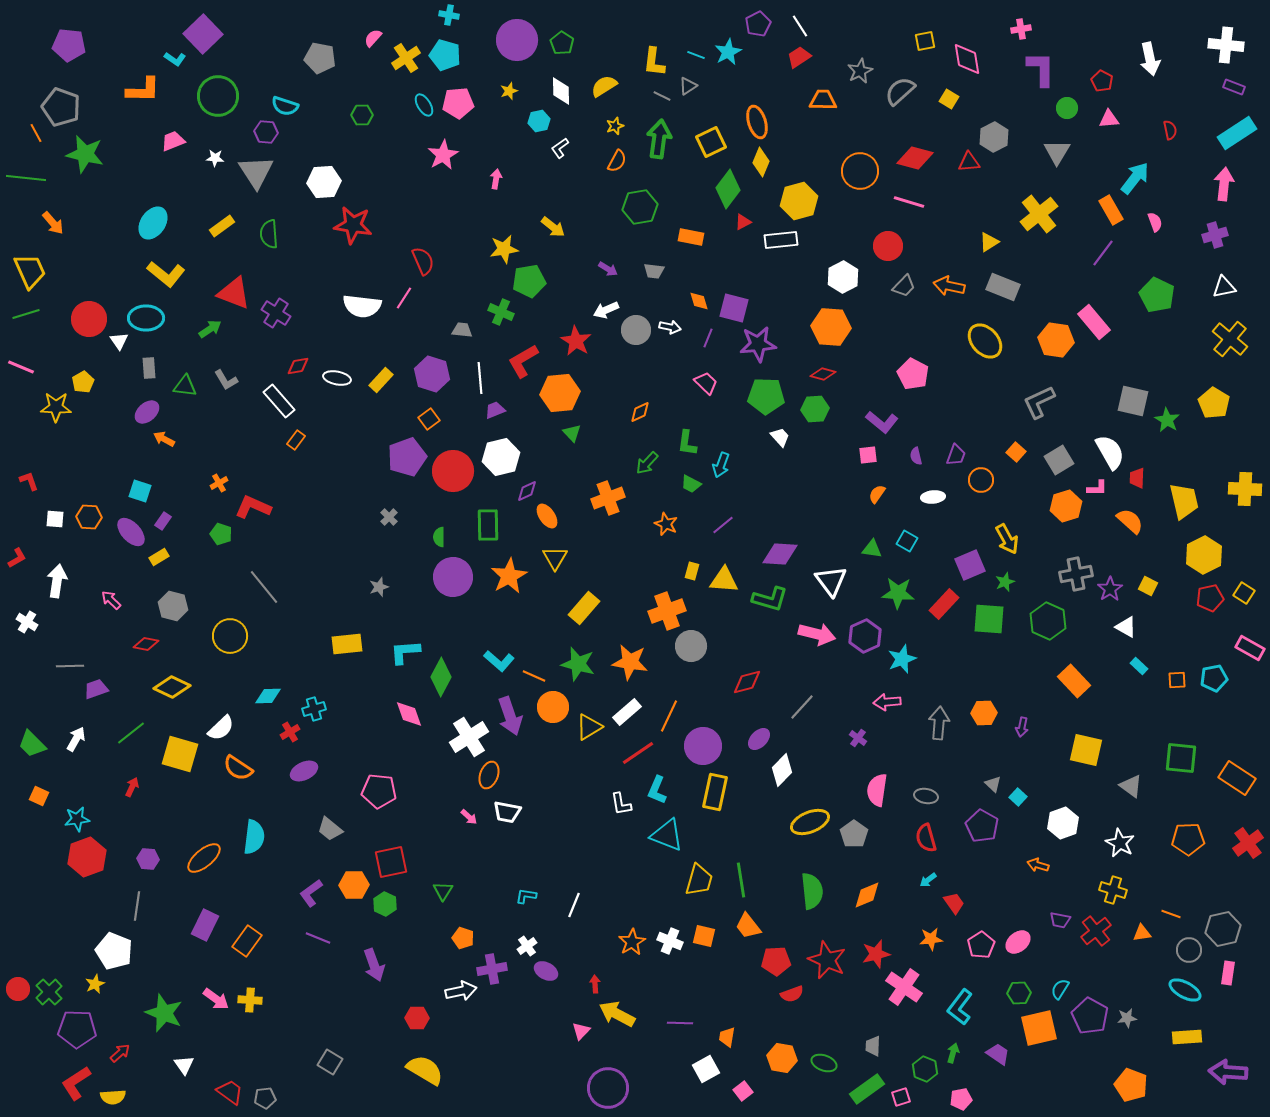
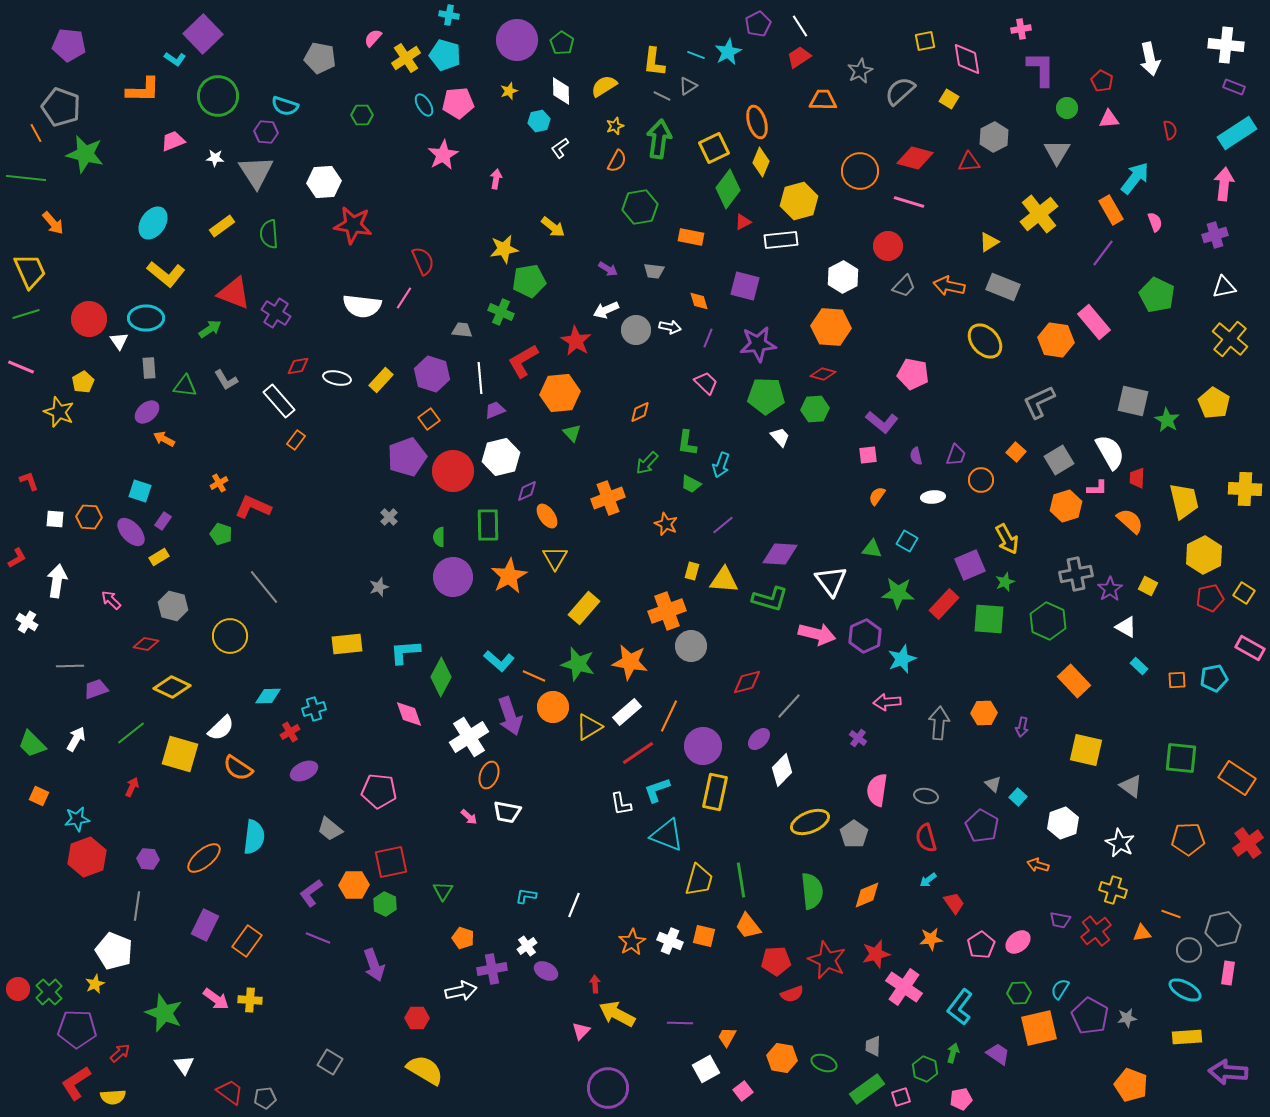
yellow square at (711, 142): moved 3 px right, 6 px down
purple square at (734, 308): moved 11 px right, 22 px up
pink pentagon at (913, 374): rotated 16 degrees counterclockwise
yellow star at (56, 407): moved 3 px right, 5 px down; rotated 20 degrees clockwise
orange semicircle at (877, 494): moved 2 px down
gray line at (802, 707): moved 13 px left, 1 px up
cyan L-shape at (657, 790): rotated 48 degrees clockwise
orange trapezoid at (727, 1037): rotated 20 degrees clockwise
